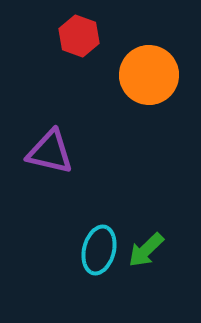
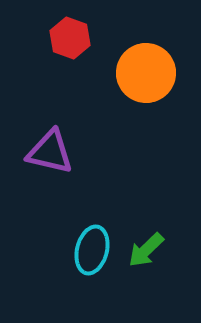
red hexagon: moved 9 px left, 2 px down
orange circle: moved 3 px left, 2 px up
cyan ellipse: moved 7 px left
